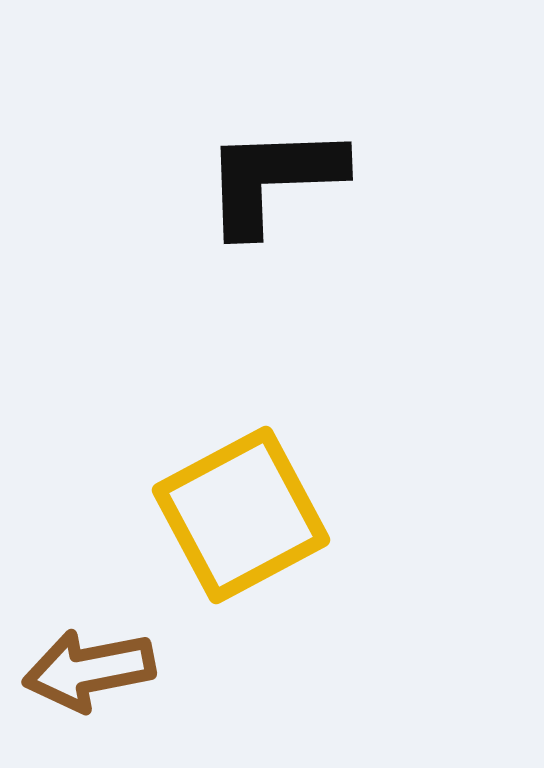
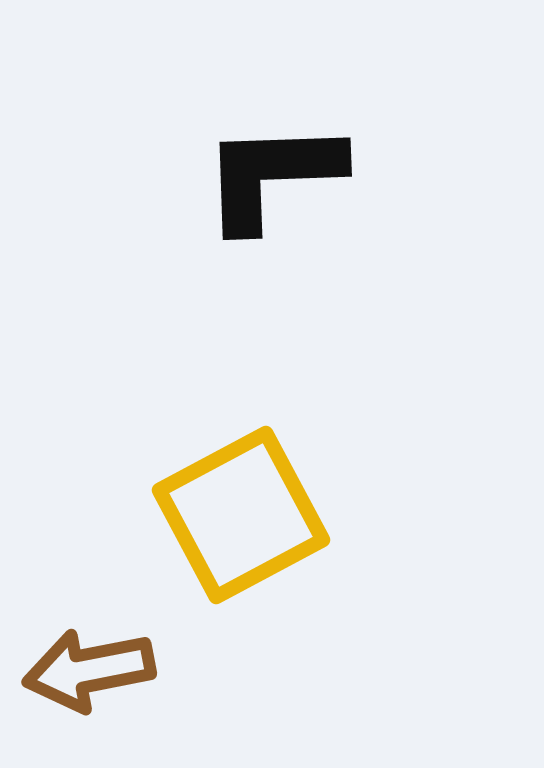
black L-shape: moved 1 px left, 4 px up
